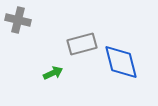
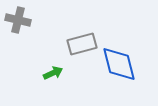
blue diamond: moved 2 px left, 2 px down
